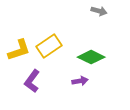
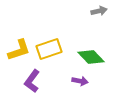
gray arrow: rotated 28 degrees counterclockwise
yellow rectangle: moved 3 px down; rotated 15 degrees clockwise
green diamond: rotated 20 degrees clockwise
purple arrow: rotated 21 degrees clockwise
